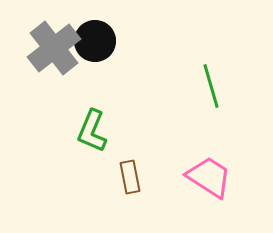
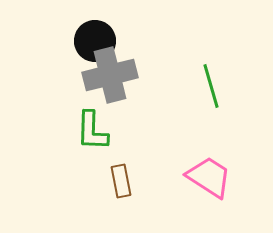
gray cross: moved 56 px right, 27 px down; rotated 24 degrees clockwise
green L-shape: rotated 21 degrees counterclockwise
brown rectangle: moved 9 px left, 4 px down
